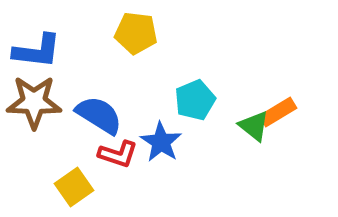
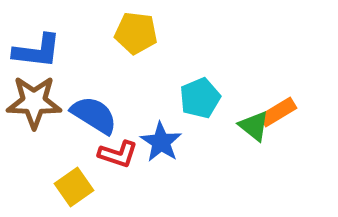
cyan pentagon: moved 5 px right, 2 px up
blue semicircle: moved 5 px left
